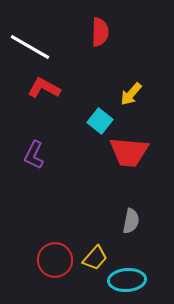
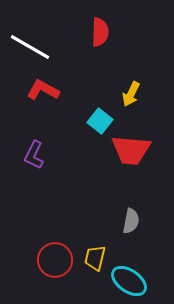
red L-shape: moved 1 px left, 2 px down
yellow arrow: rotated 15 degrees counterclockwise
red trapezoid: moved 2 px right, 2 px up
yellow trapezoid: rotated 152 degrees clockwise
cyan ellipse: moved 2 px right, 1 px down; rotated 39 degrees clockwise
